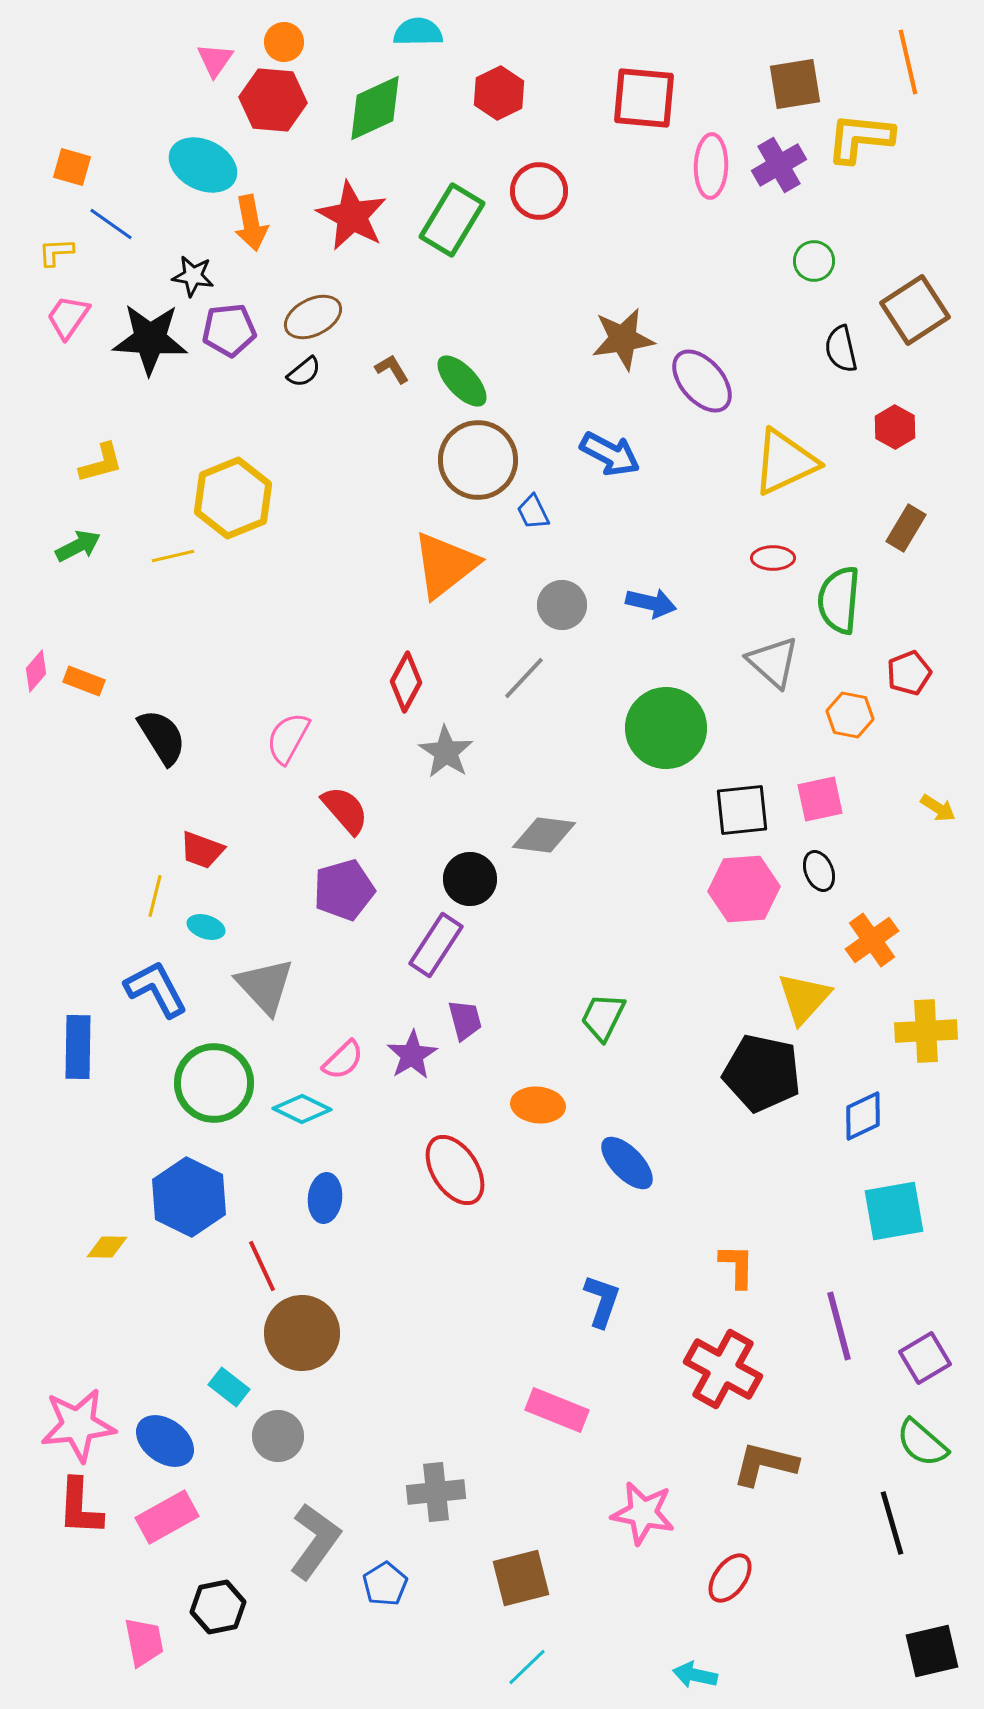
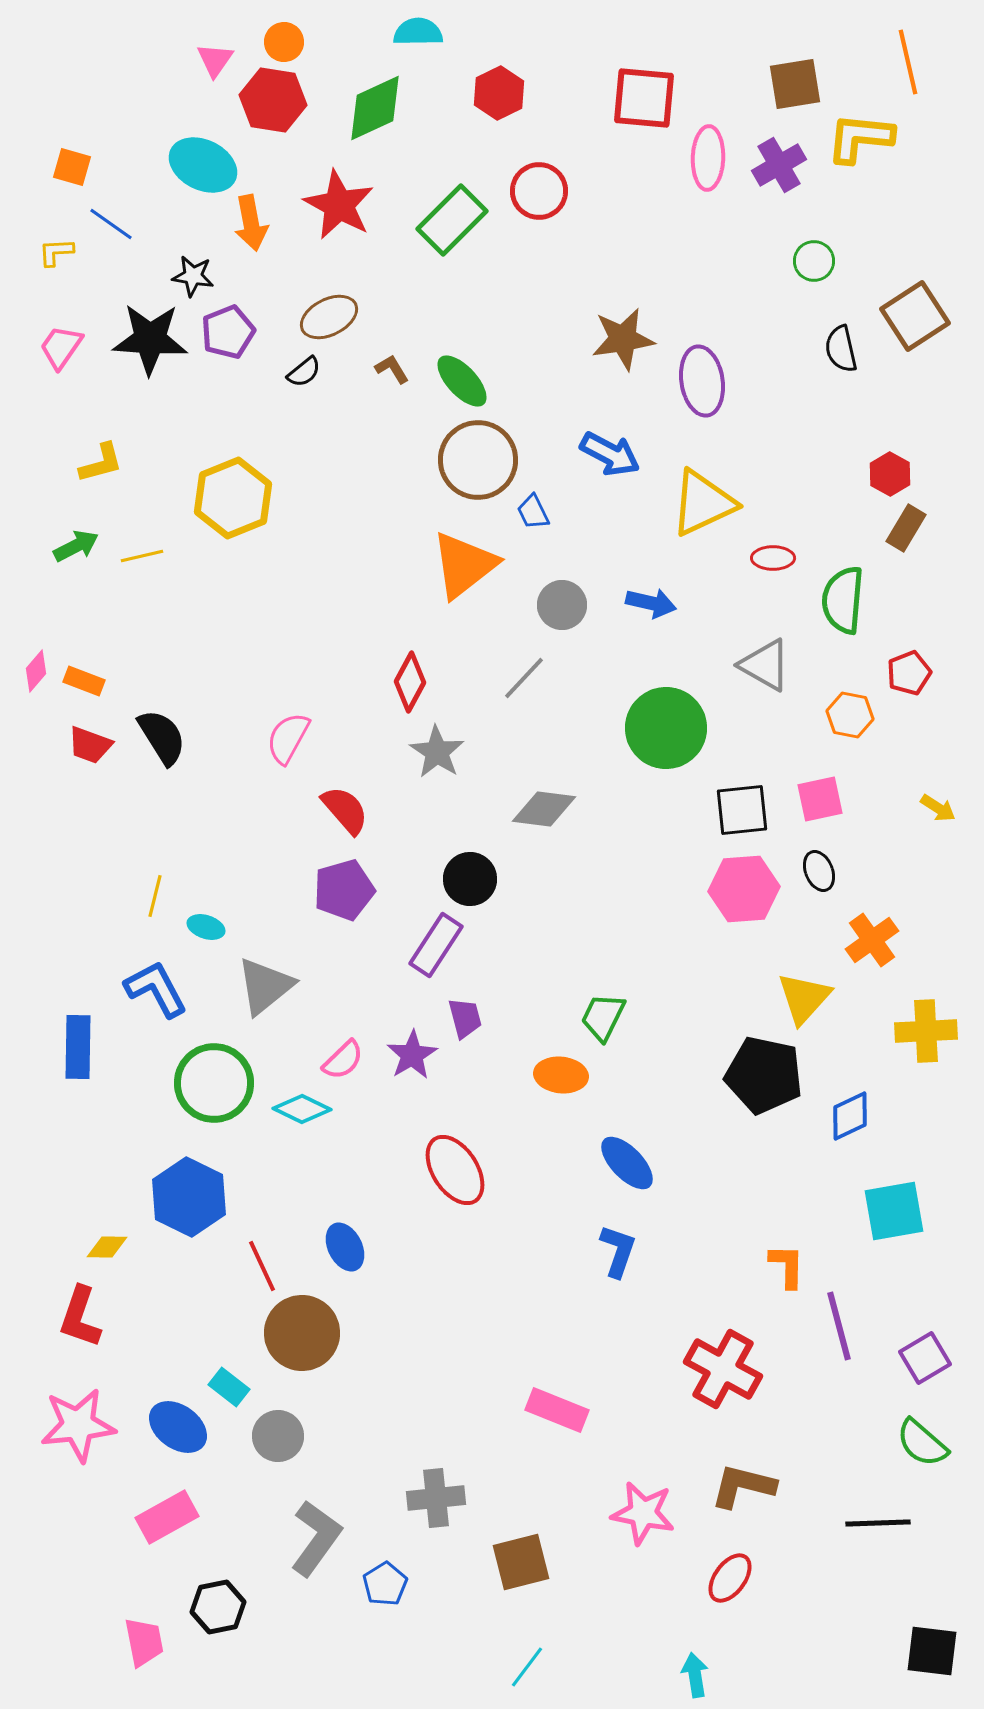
red hexagon at (273, 100): rotated 4 degrees clockwise
pink ellipse at (711, 166): moved 3 px left, 8 px up
red star at (352, 216): moved 13 px left, 11 px up
green rectangle at (452, 220): rotated 14 degrees clockwise
brown square at (915, 310): moved 6 px down
pink trapezoid at (68, 317): moved 7 px left, 30 px down
brown ellipse at (313, 317): moved 16 px right
purple pentagon at (229, 330): moved 1 px left, 2 px down; rotated 16 degrees counterclockwise
purple ellipse at (702, 381): rotated 32 degrees clockwise
red hexagon at (895, 427): moved 5 px left, 47 px down
yellow triangle at (785, 462): moved 82 px left, 41 px down
green arrow at (78, 546): moved 2 px left
yellow line at (173, 556): moved 31 px left
orange triangle at (445, 565): moved 19 px right
green semicircle at (839, 600): moved 4 px right
gray triangle at (773, 662): moved 8 px left, 3 px down; rotated 12 degrees counterclockwise
red diamond at (406, 682): moved 4 px right
gray star at (446, 752): moved 9 px left
gray diamond at (544, 835): moved 26 px up
red trapezoid at (202, 850): moved 112 px left, 105 px up
gray triangle at (265, 986): rotated 34 degrees clockwise
purple trapezoid at (465, 1020): moved 2 px up
black pentagon at (762, 1073): moved 2 px right, 2 px down
orange ellipse at (538, 1105): moved 23 px right, 30 px up
blue diamond at (863, 1116): moved 13 px left
blue ellipse at (325, 1198): moved 20 px right, 49 px down; rotated 33 degrees counterclockwise
orange L-shape at (737, 1266): moved 50 px right
blue L-shape at (602, 1301): moved 16 px right, 50 px up
blue ellipse at (165, 1441): moved 13 px right, 14 px up
brown L-shape at (765, 1464): moved 22 px left, 22 px down
gray cross at (436, 1492): moved 6 px down
red L-shape at (80, 1507): moved 190 px up; rotated 16 degrees clockwise
black line at (892, 1523): moved 14 px left; rotated 76 degrees counterclockwise
gray L-shape at (315, 1541): moved 1 px right, 3 px up
brown square at (521, 1578): moved 16 px up
black square at (932, 1651): rotated 20 degrees clockwise
cyan line at (527, 1667): rotated 9 degrees counterclockwise
cyan arrow at (695, 1675): rotated 69 degrees clockwise
